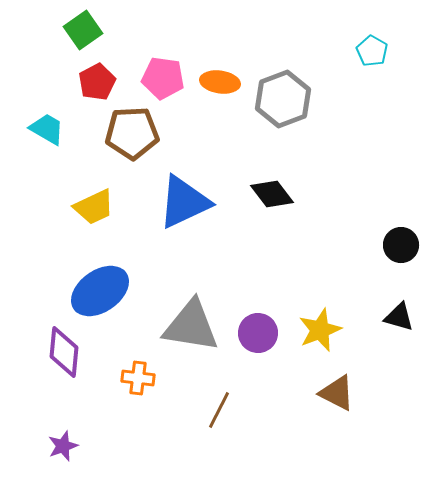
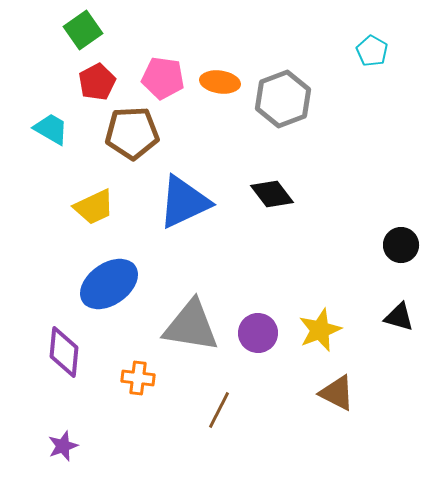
cyan trapezoid: moved 4 px right
blue ellipse: moved 9 px right, 7 px up
